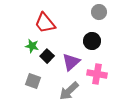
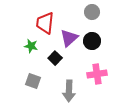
gray circle: moved 7 px left
red trapezoid: rotated 45 degrees clockwise
green star: moved 1 px left
black square: moved 8 px right, 2 px down
purple triangle: moved 2 px left, 24 px up
pink cross: rotated 18 degrees counterclockwise
gray arrow: rotated 45 degrees counterclockwise
